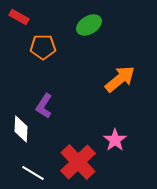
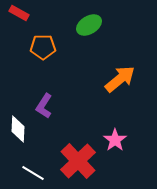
red rectangle: moved 4 px up
white diamond: moved 3 px left
red cross: moved 1 px up
